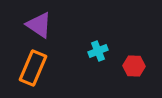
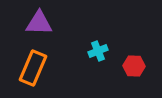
purple triangle: moved 2 px up; rotated 32 degrees counterclockwise
